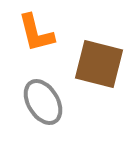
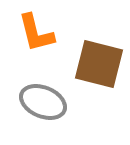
gray ellipse: rotated 36 degrees counterclockwise
